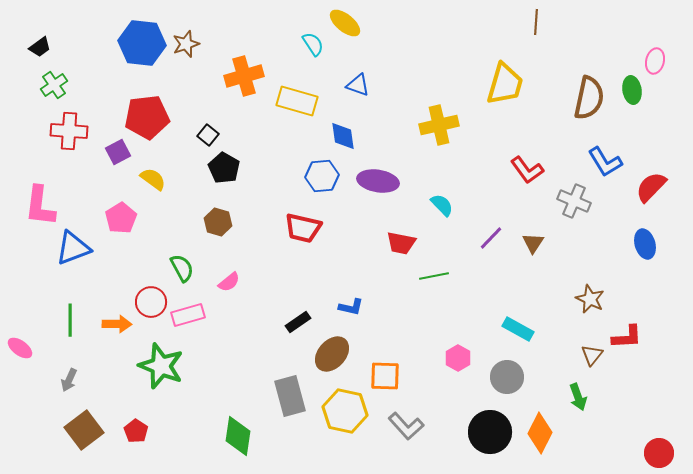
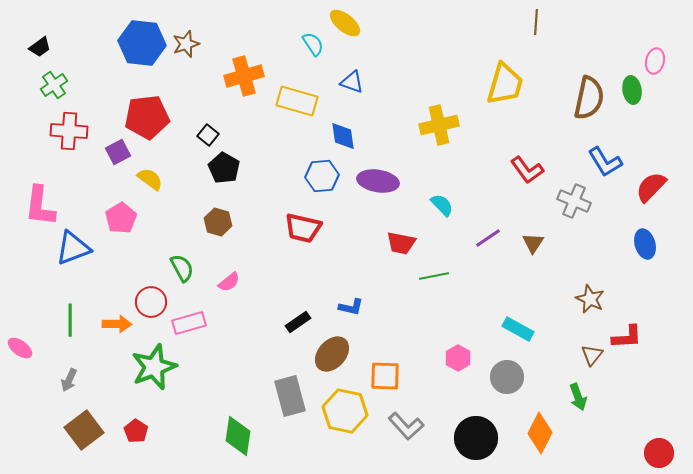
blue triangle at (358, 85): moved 6 px left, 3 px up
yellow semicircle at (153, 179): moved 3 px left
purple line at (491, 238): moved 3 px left; rotated 12 degrees clockwise
pink rectangle at (188, 315): moved 1 px right, 8 px down
green star at (161, 366): moved 7 px left, 1 px down; rotated 30 degrees clockwise
black circle at (490, 432): moved 14 px left, 6 px down
